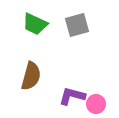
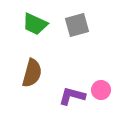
brown semicircle: moved 1 px right, 3 px up
pink circle: moved 5 px right, 14 px up
